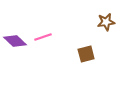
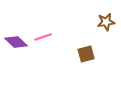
purple diamond: moved 1 px right, 1 px down
